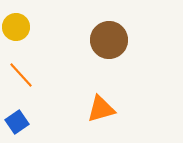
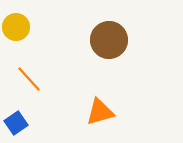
orange line: moved 8 px right, 4 px down
orange triangle: moved 1 px left, 3 px down
blue square: moved 1 px left, 1 px down
